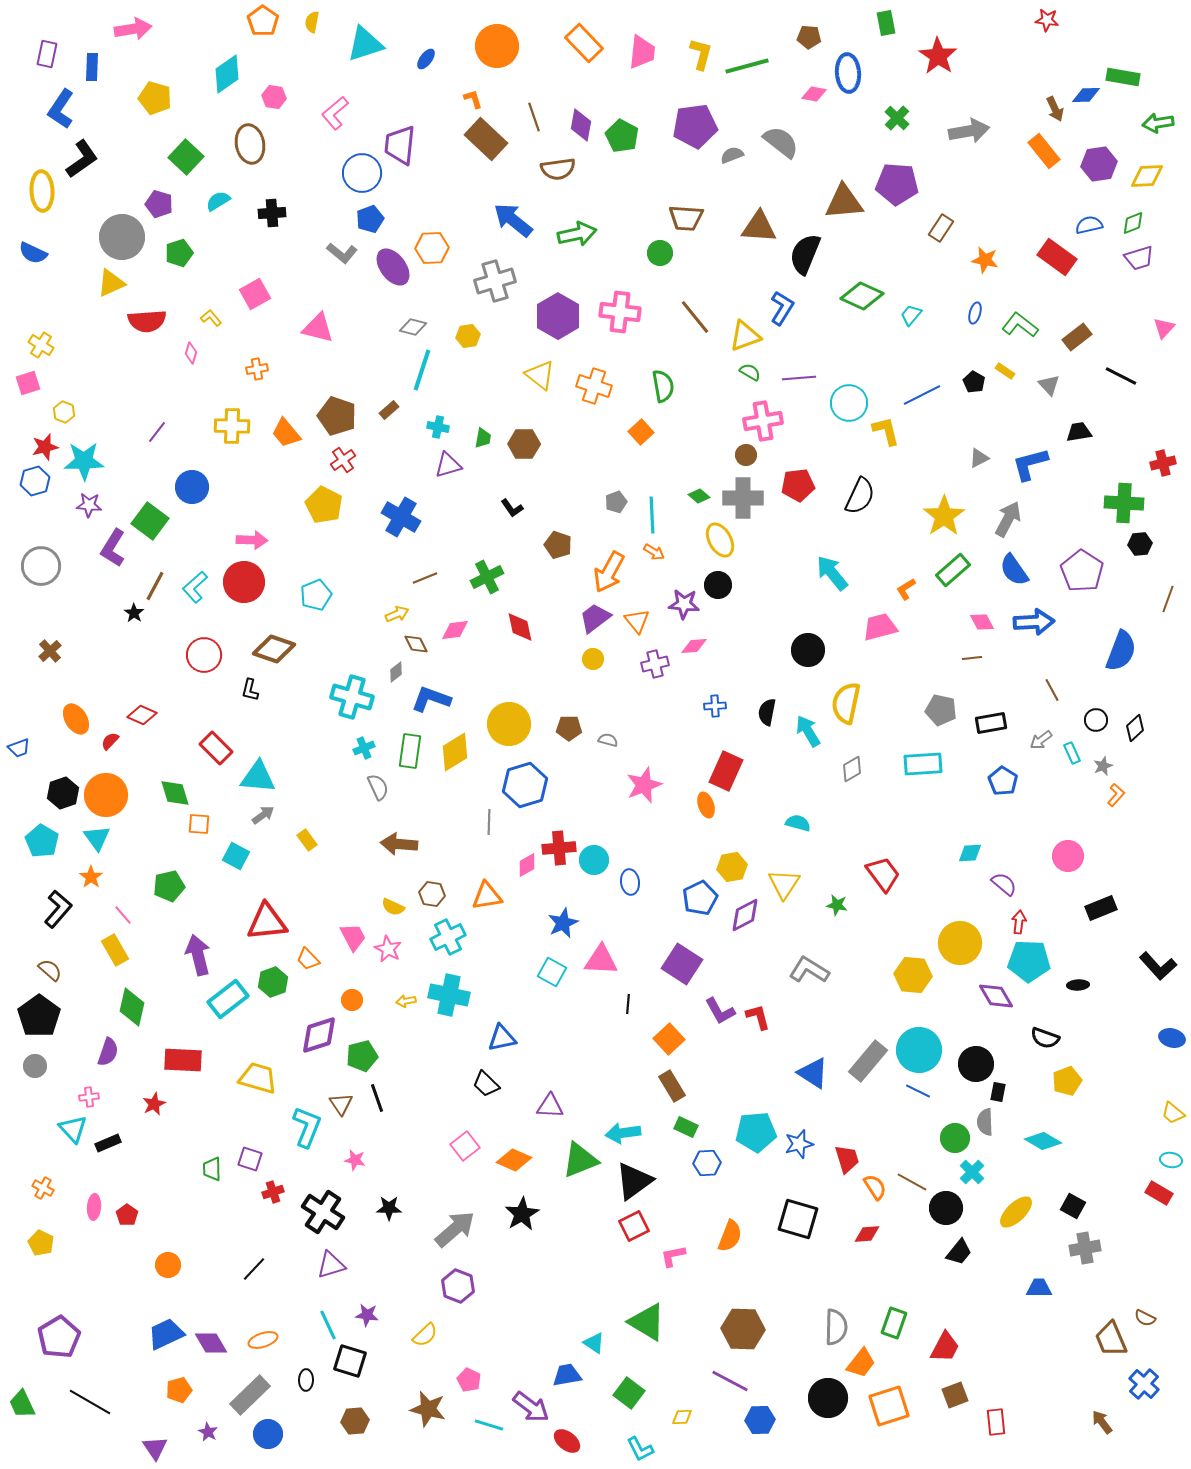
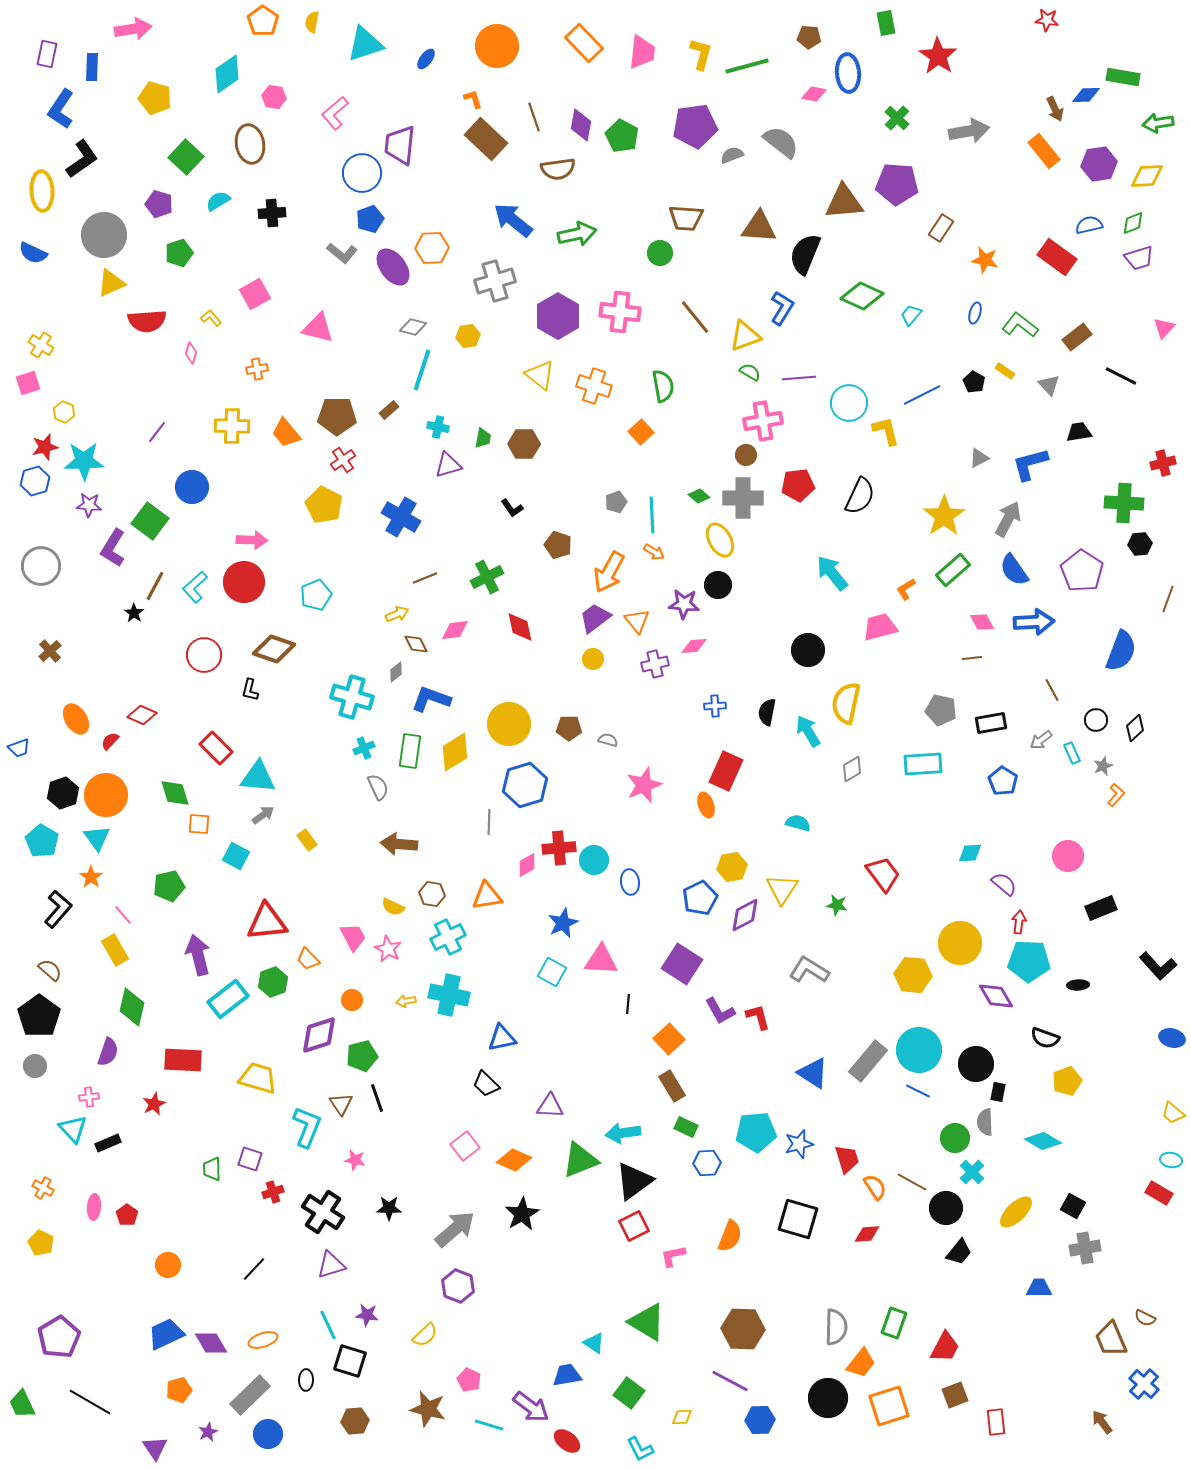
gray circle at (122, 237): moved 18 px left, 2 px up
brown pentagon at (337, 416): rotated 18 degrees counterclockwise
yellow triangle at (784, 884): moved 2 px left, 5 px down
purple star at (208, 1432): rotated 18 degrees clockwise
